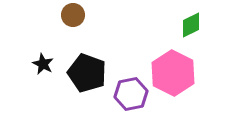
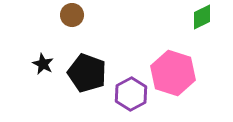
brown circle: moved 1 px left
green diamond: moved 11 px right, 8 px up
pink hexagon: rotated 9 degrees counterclockwise
purple hexagon: rotated 16 degrees counterclockwise
